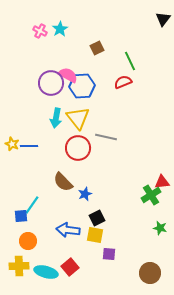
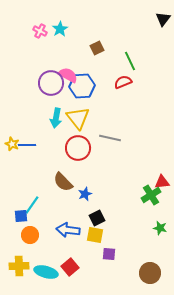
gray line: moved 4 px right, 1 px down
blue line: moved 2 px left, 1 px up
orange circle: moved 2 px right, 6 px up
